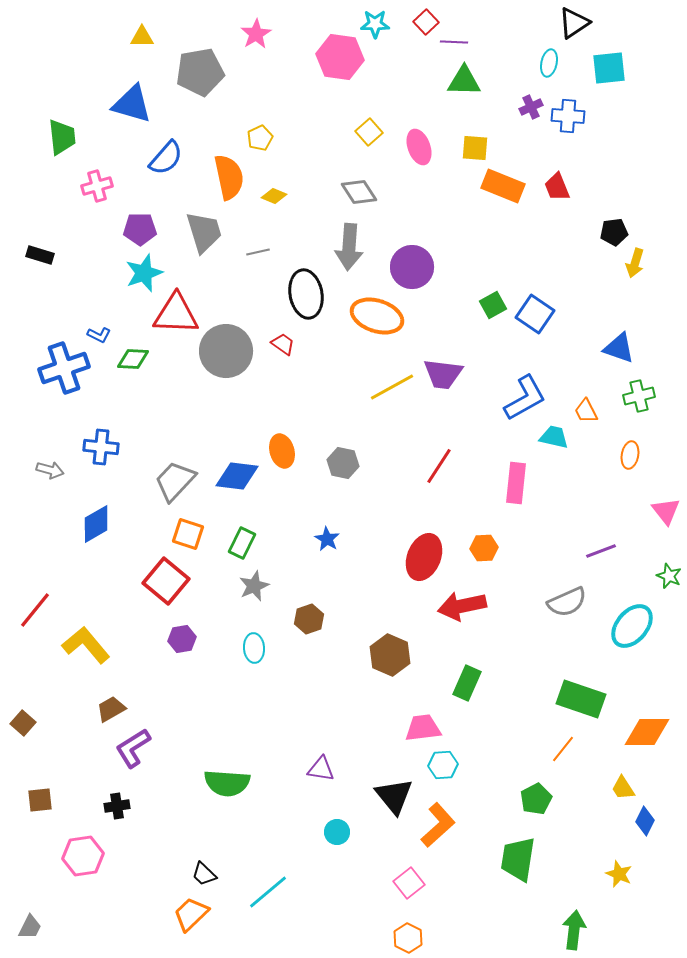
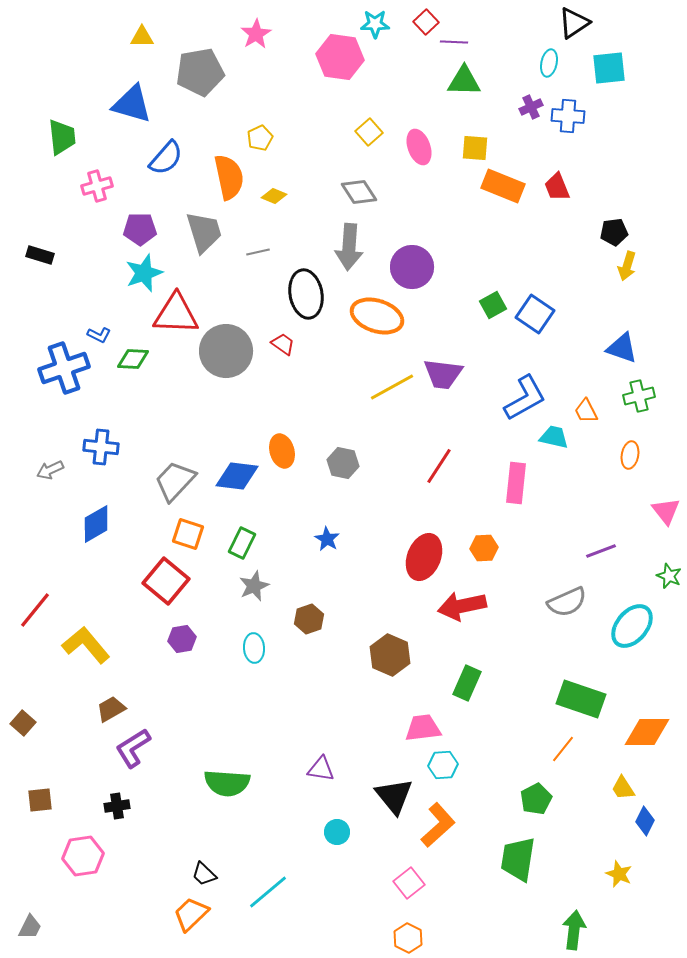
yellow arrow at (635, 263): moved 8 px left, 3 px down
blue triangle at (619, 348): moved 3 px right
gray arrow at (50, 470): rotated 140 degrees clockwise
